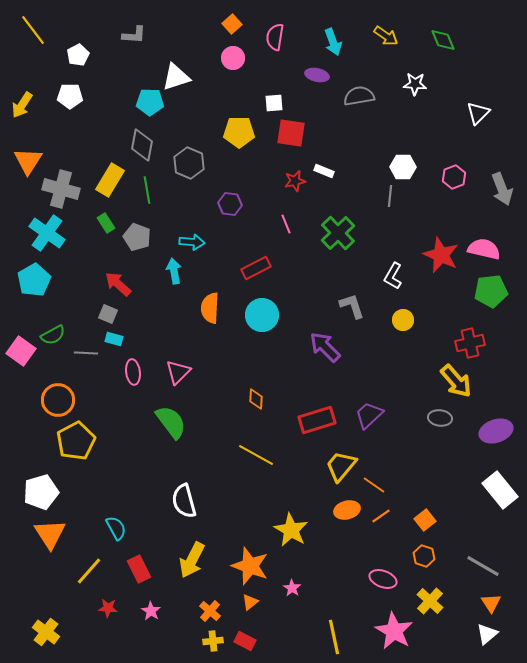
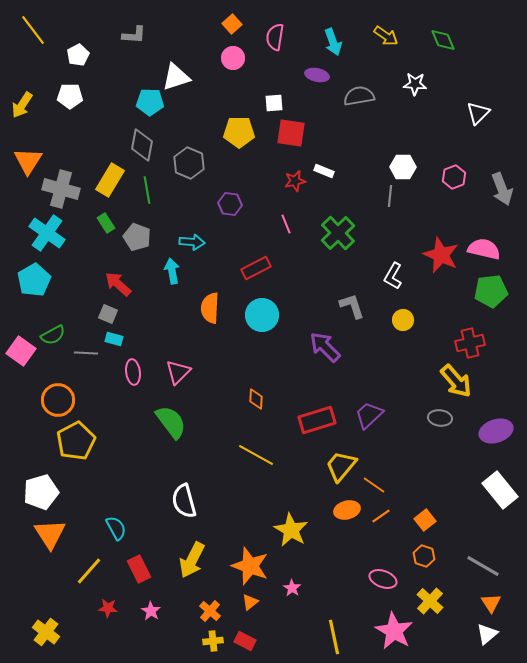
cyan arrow at (174, 271): moved 2 px left
